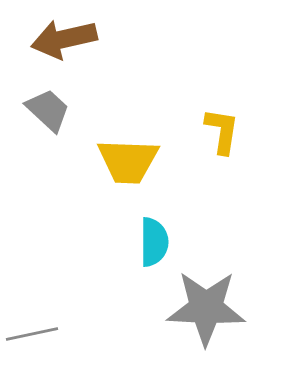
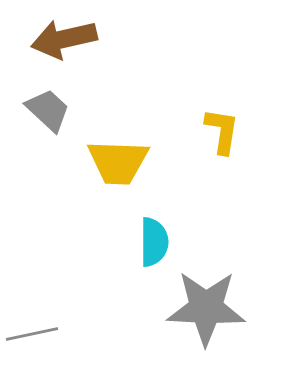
yellow trapezoid: moved 10 px left, 1 px down
